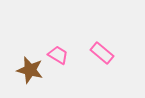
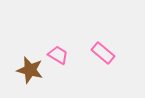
pink rectangle: moved 1 px right
